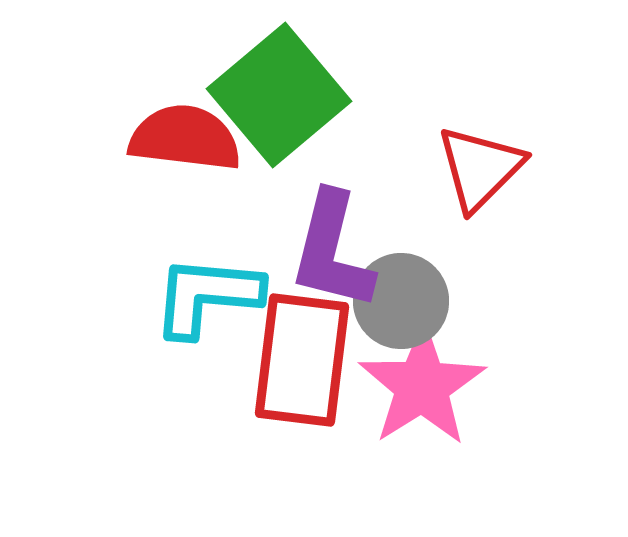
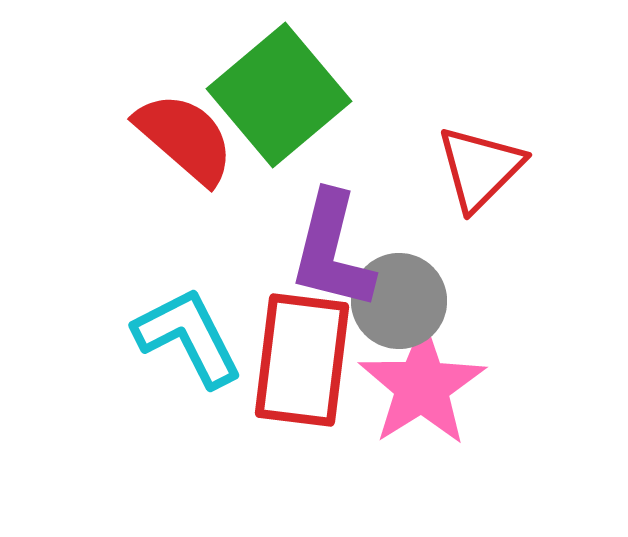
red semicircle: rotated 34 degrees clockwise
cyan L-shape: moved 19 px left, 41 px down; rotated 58 degrees clockwise
gray circle: moved 2 px left
